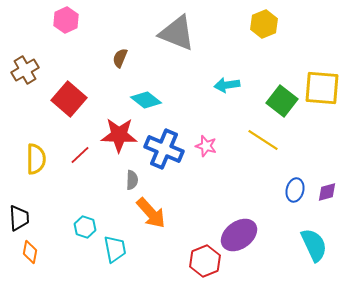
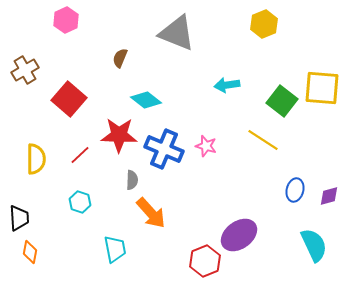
purple diamond: moved 2 px right, 4 px down
cyan hexagon: moved 5 px left, 25 px up
